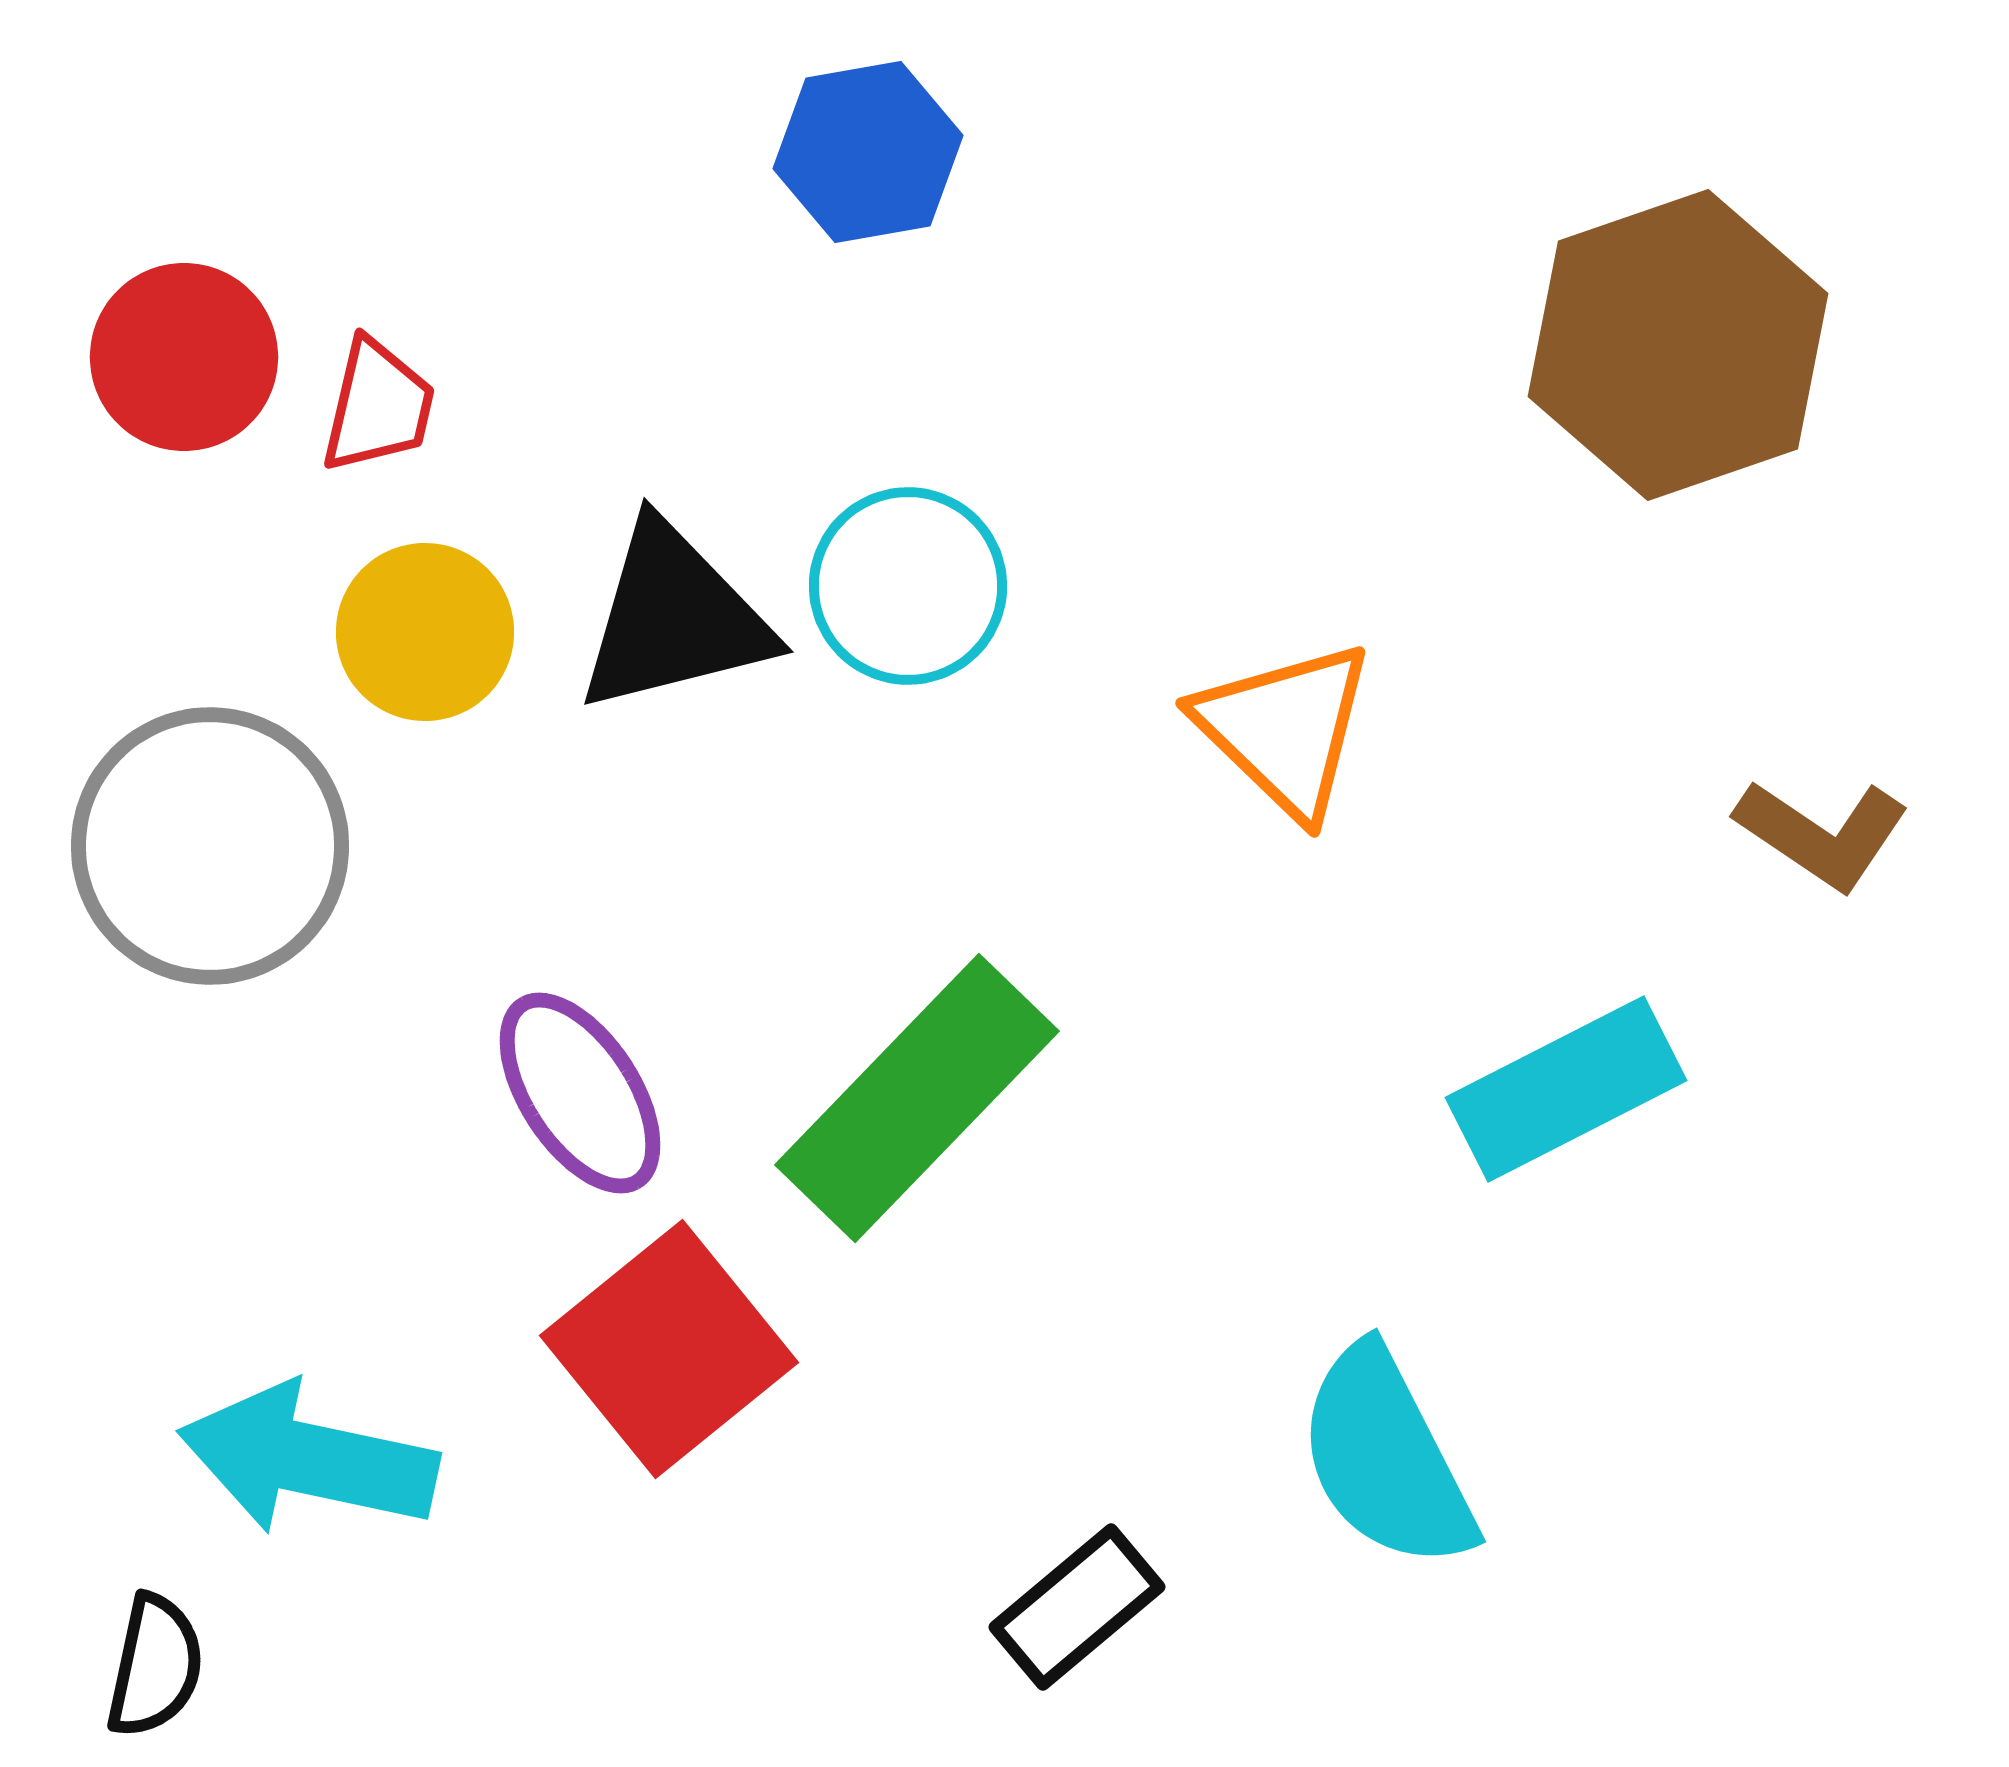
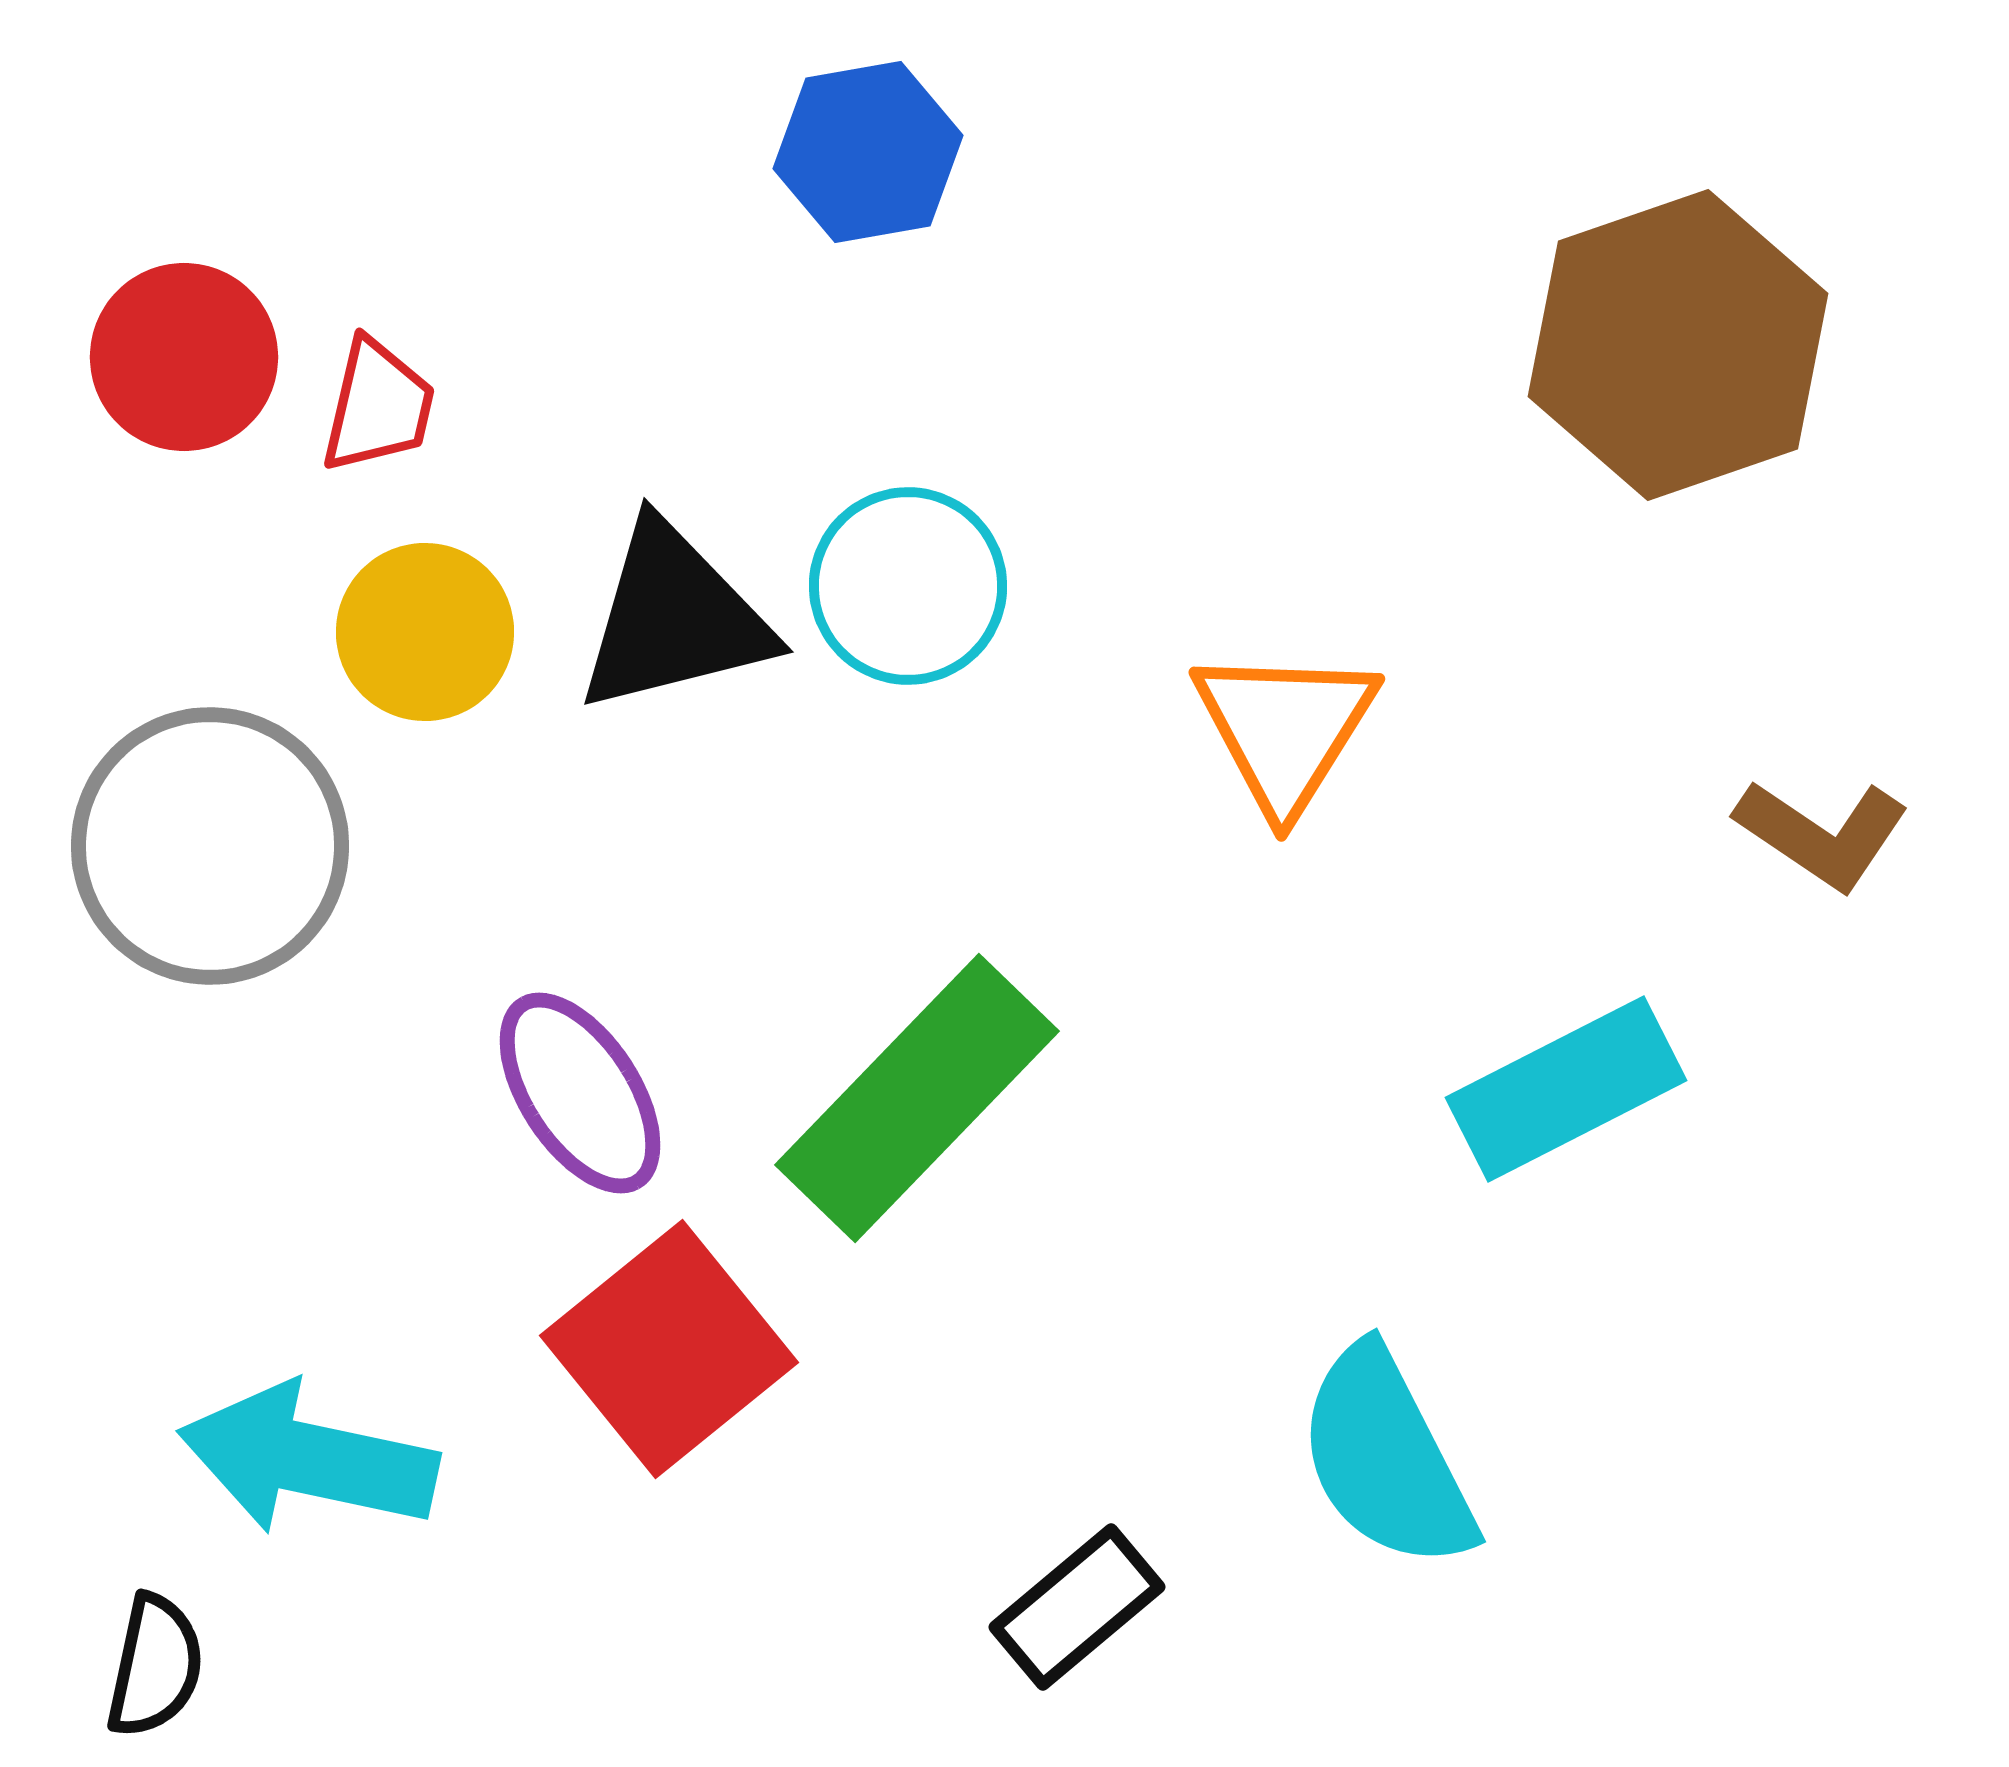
orange triangle: rotated 18 degrees clockwise
